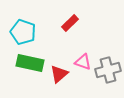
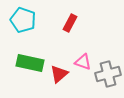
red rectangle: rotated 18 degrees counterclockwise
cyan pentagon: moved 12 px up
gray cross: moved 4 px down
